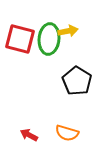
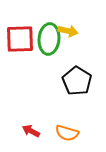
yellow arrow: rotated 24 degrees clockwise
red square: rotated 16 degrees counterclockwise
red arrow: moved 2 px right, 4 px up
